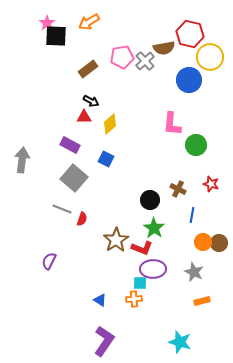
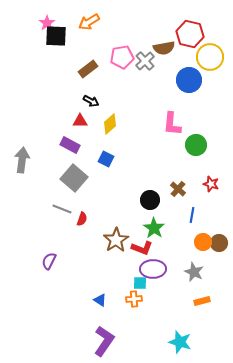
red triangle: moved 4 px left, 4 px down
brown cross: rotated 14 degrees clockwise
